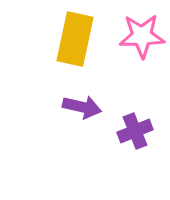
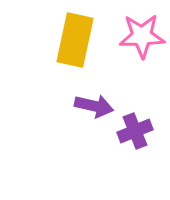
yellow rectangle: moved 1 px down
purple arrow: moved 12 px right, 1 px up
